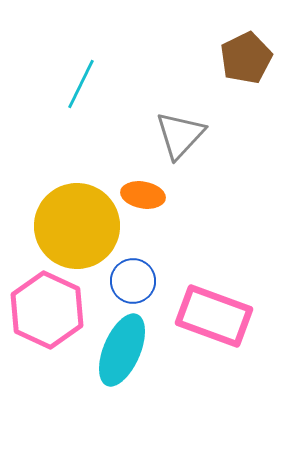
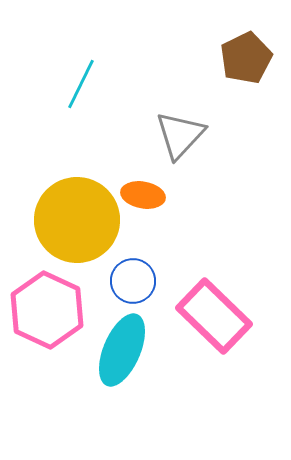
yellow circle: moved 6 px up
pink rectangle: rotated 24 degrees clockwise
